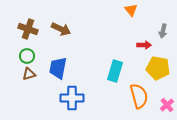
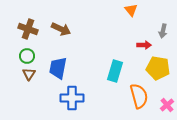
brown triangle: rotated 40 degrees counterclockwise
